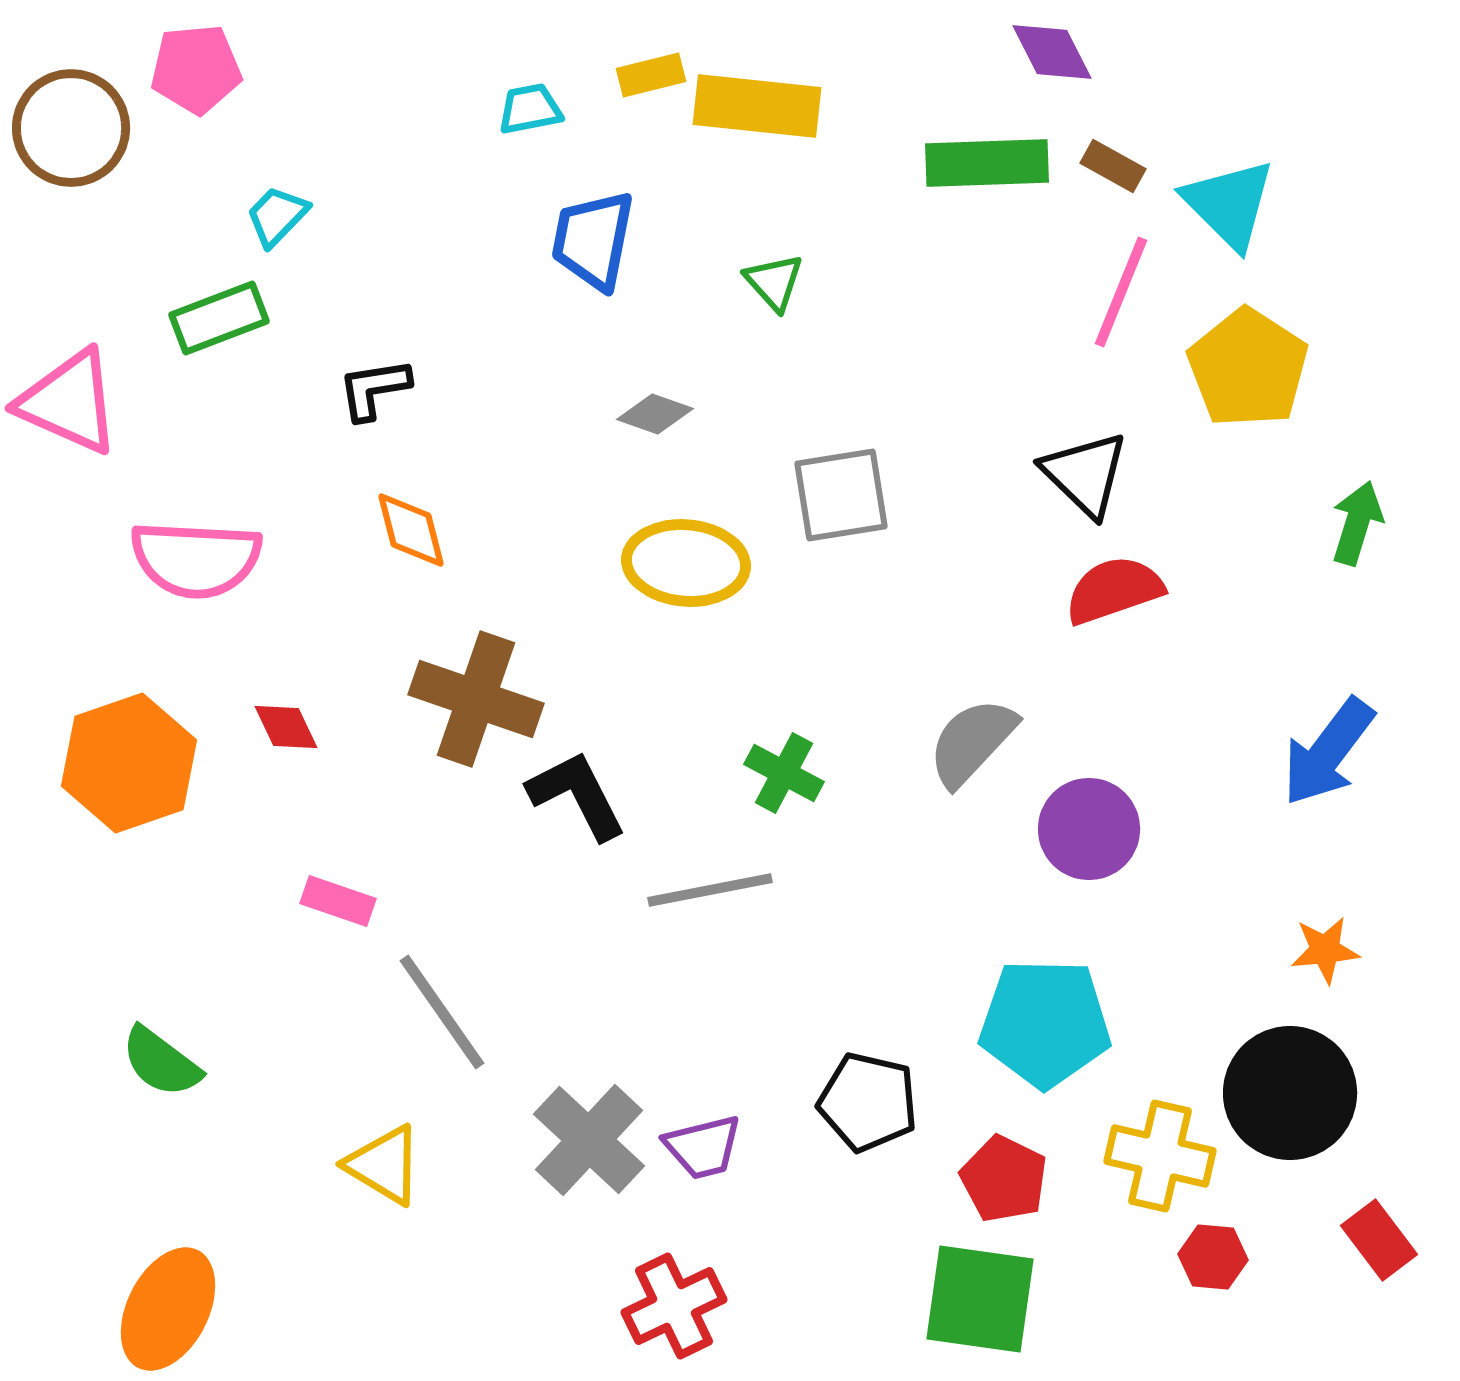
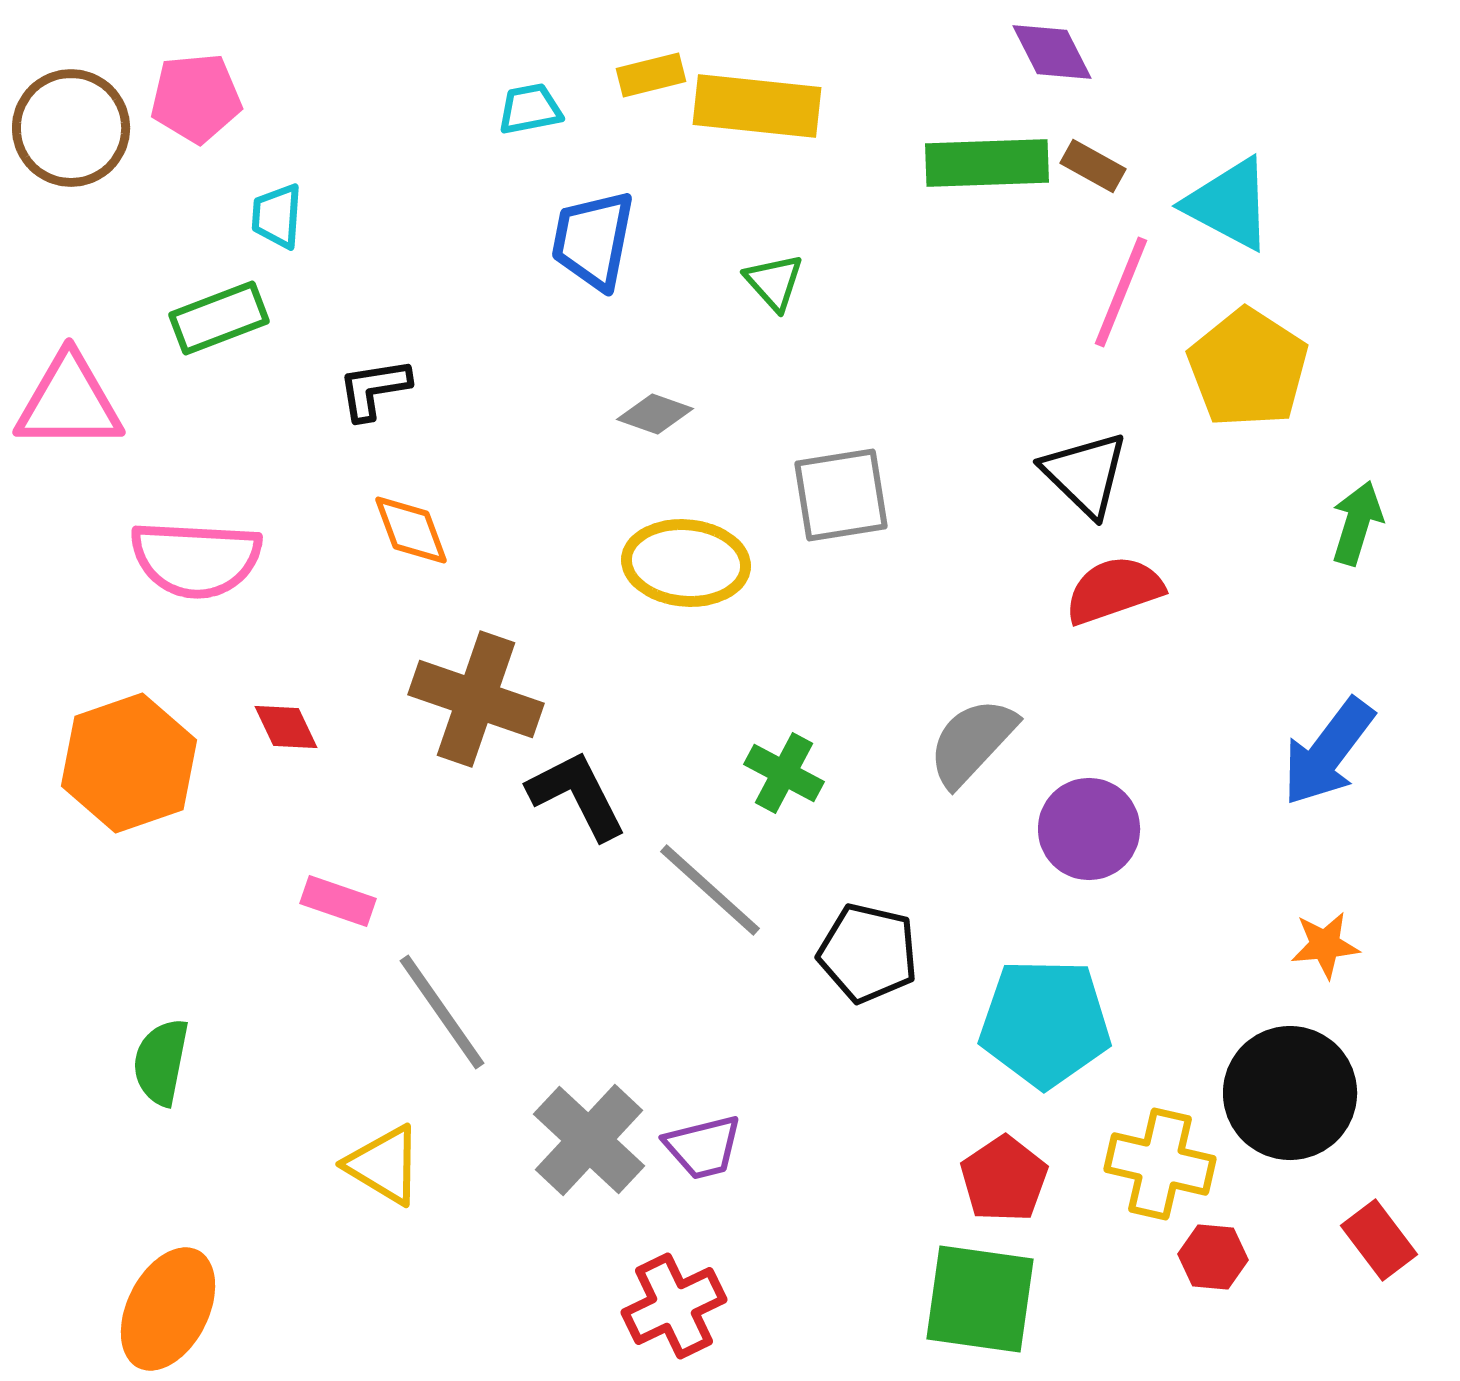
pink pentagon at (196, 69): moved 29 px down
brown rectangle at (1113, 166): moved 20 px left
cyan triangle at (1229, 204): rotated 17 degrees counterclockwise
cyan trapezoid at (277, 216): rotated 40 degrees counterclockwise
pink triangle at (69, 402): rotated 24 degrees counterclockwise
orange diamond at (411, 530): rotated 6 degrees counterclockwise
gray line at (710, 890): rotated 53 degrees clockwise
orange star at (1325, 950): moved 5 px up
green semicircle at (161, 1062): rotated 64 degrees clockwise
black pentagon at (868, 1102): moved 149 px up
yellow cross at (1160, 1156): moved 8 px down
red pentagon at (1004, 1179): rotated 12 degrees clockwise
